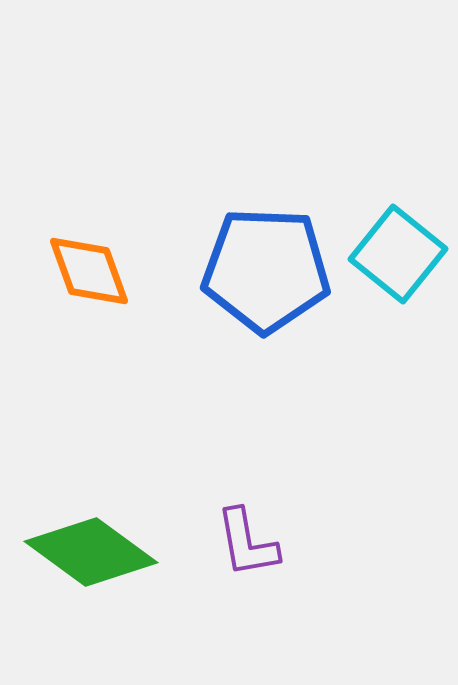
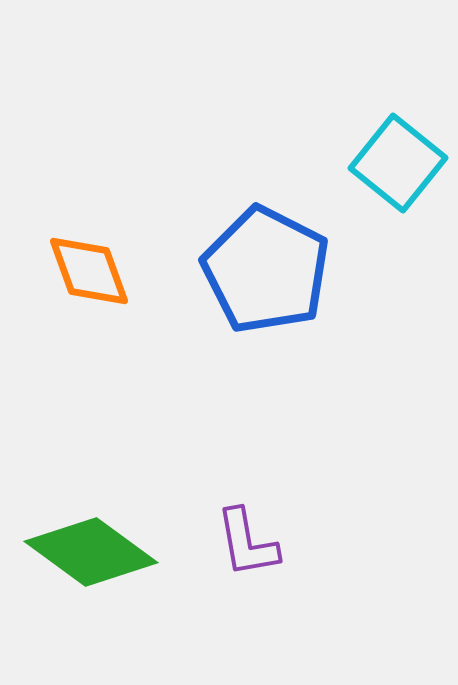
cyan square: moved 91 px up
blue pentagon: rotated 25 degrees clockwise
